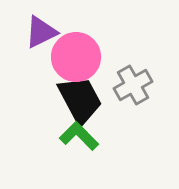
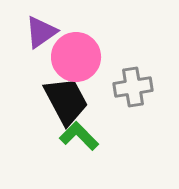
purple triangle: rotated 9 degrees counterclockwise
gray cross: moved 2 px down; rotated 21 degrees clockwise
black trapezoid: moved 14 px left, 1 px down
